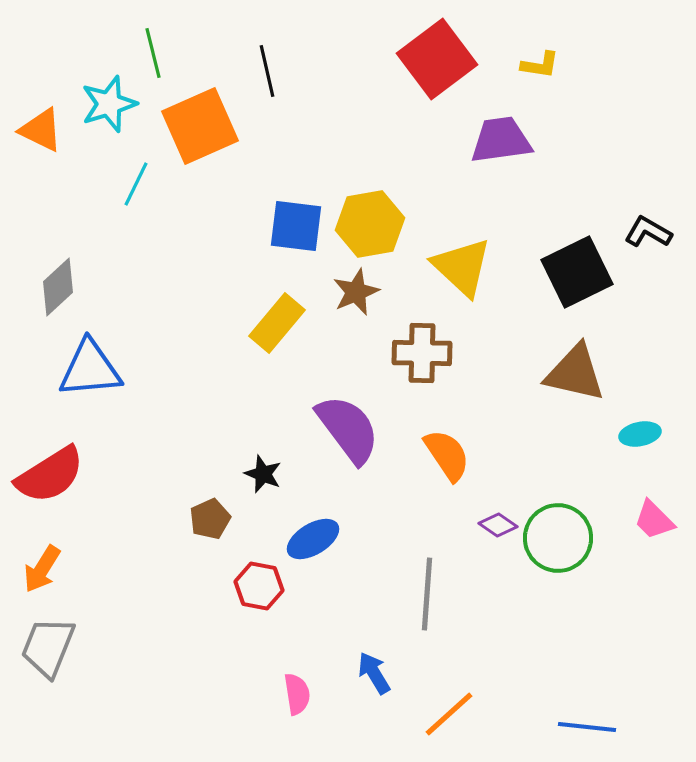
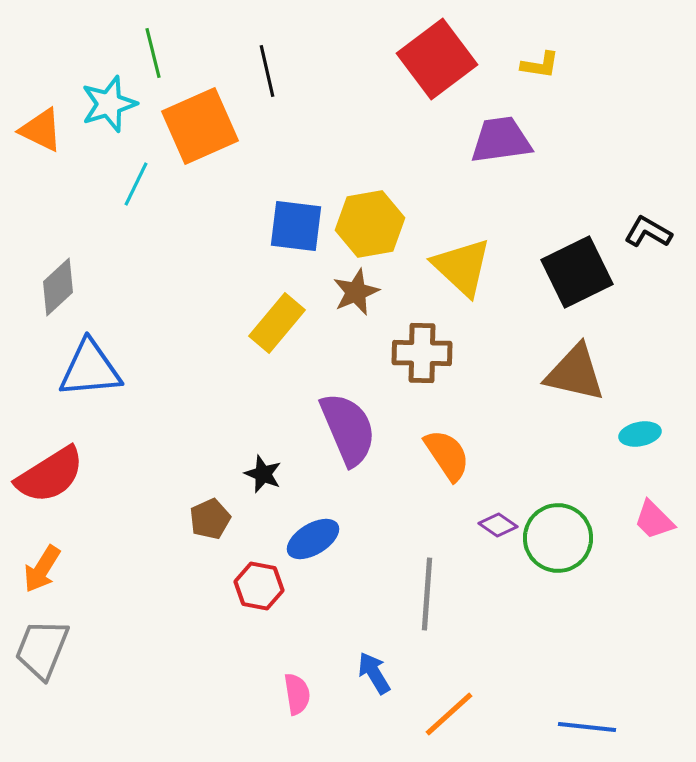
purple semicircle: rotated 14 degrees clockwise
gray trapezoid: moved 6 px left, 2 px down
